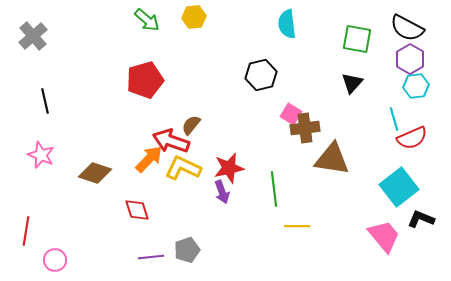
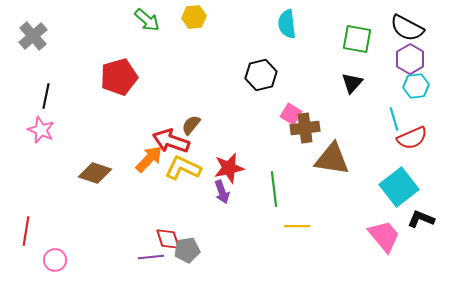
red pentagon: moved 26 px left, 3 px up
black line: moved 1 px right, 5 px up; rotated 25 degrees clockwise
pink star: moved 25 px up
red diamond: moved 31 px right, 29 px down
gray pentagon: rotated 10 degrees clockwise
